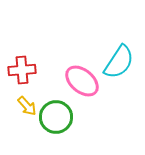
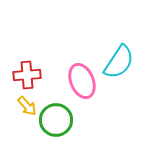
red cross: moved 5 px right, 5 px down
pink ellipse: rotated 28 degrees clockwise
green circle: moved 3 px down
